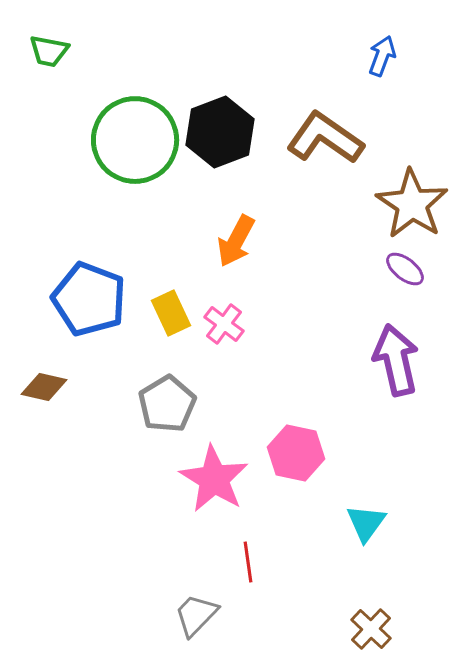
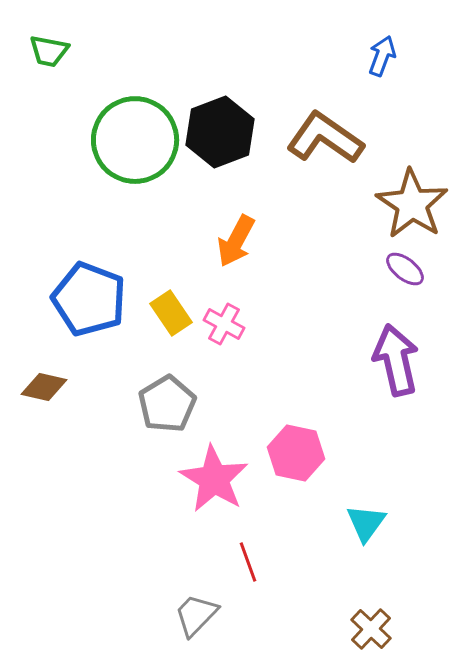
yellow rectangle: rotated 9 degrees counterclockwise
pink cross: rotated 9 degrees counterclockwise
red line: rotated 12 degrees counterclockwise
